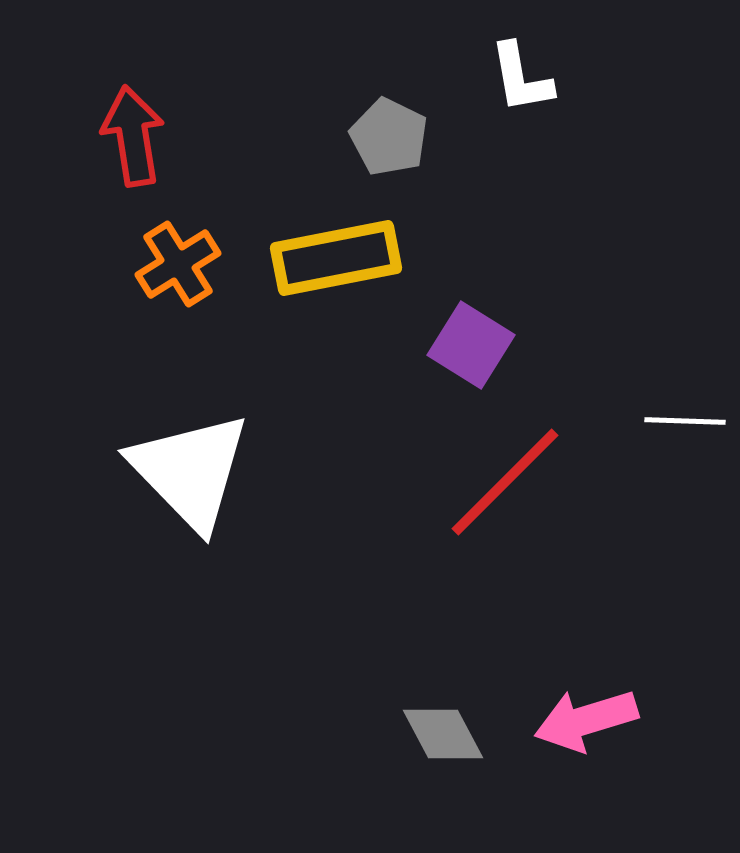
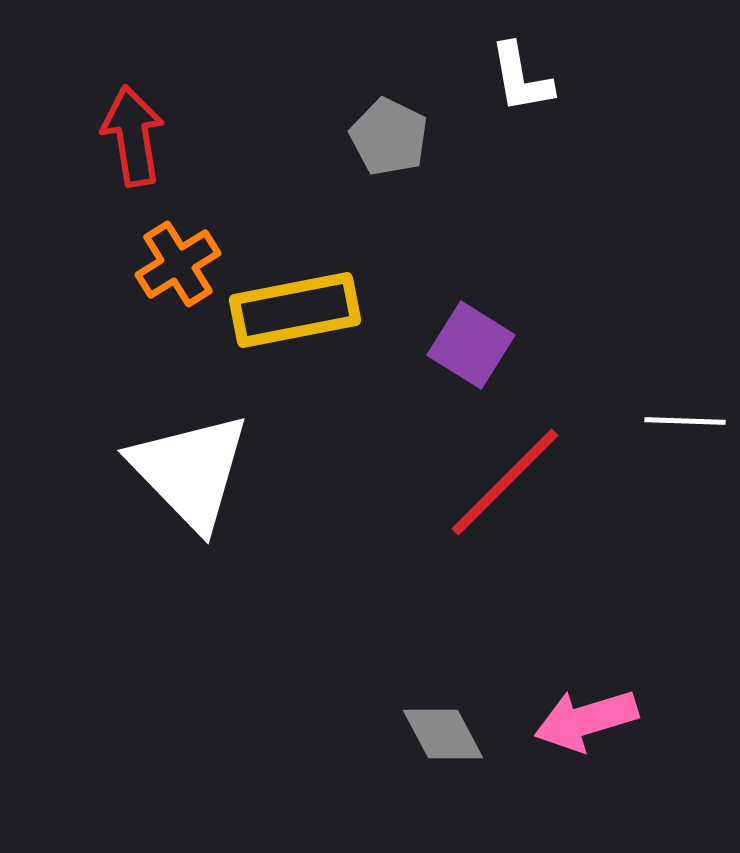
yellow rectangle: moved 41 px left, 52 px down
